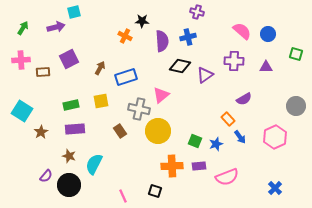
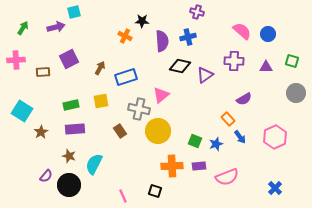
green square at (296, 54): moved 4 px left, 7 px down
pink cross at (21, 60): moved 5 px left
gray circle at (296, 106): moved 13 px up
